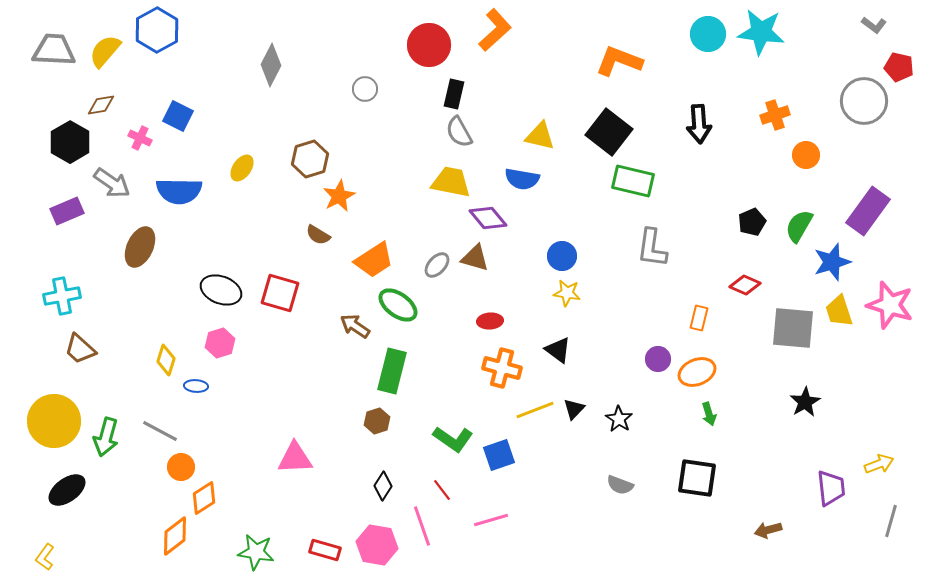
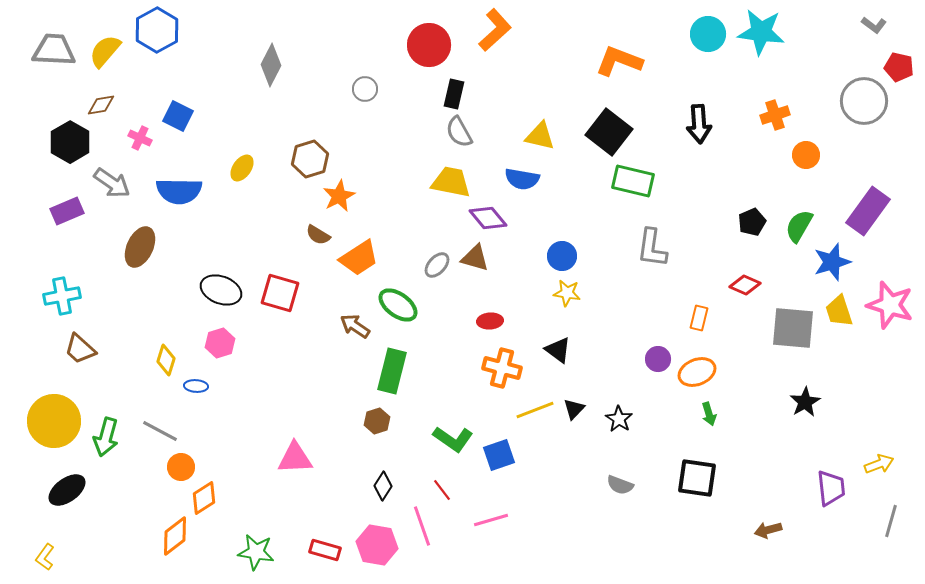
orange trapezoid at (374, 260): moved 15 px left, 2 px up
